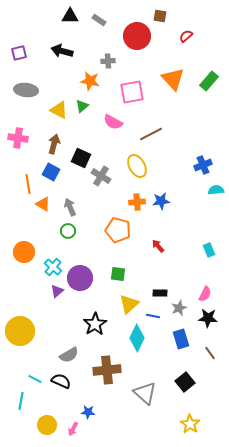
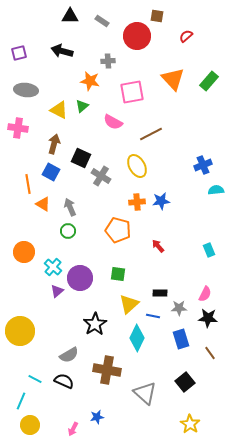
brown square at (160, 16): moved 3 px left
gray rectangle at (99, 20): moved 3 px right, 1 px down
pink cross at (18, 138): moved 10 px up
gray star at (179, 308): rotated 21 degrees clockwise
brown cross at (107, 370): rotated 16 degrees clockwise
black semicircle at (61, 381): moved 3 px right
cyan line at (21, 401): rotated 12 degrees clockwise
blue star at (88, 412): moved 9 px right, 5 px down; rotated 16 degrees counterclockwise
yellow circle at (47, 425): moved 17 px left
